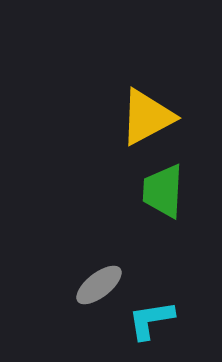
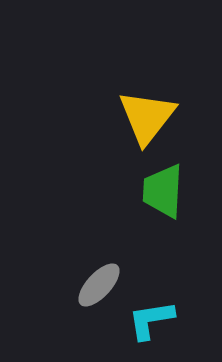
yellow triangle: rotated 24 degrees counterclockwise
gray ellipse: rotated 9 degrees counterclockwise
